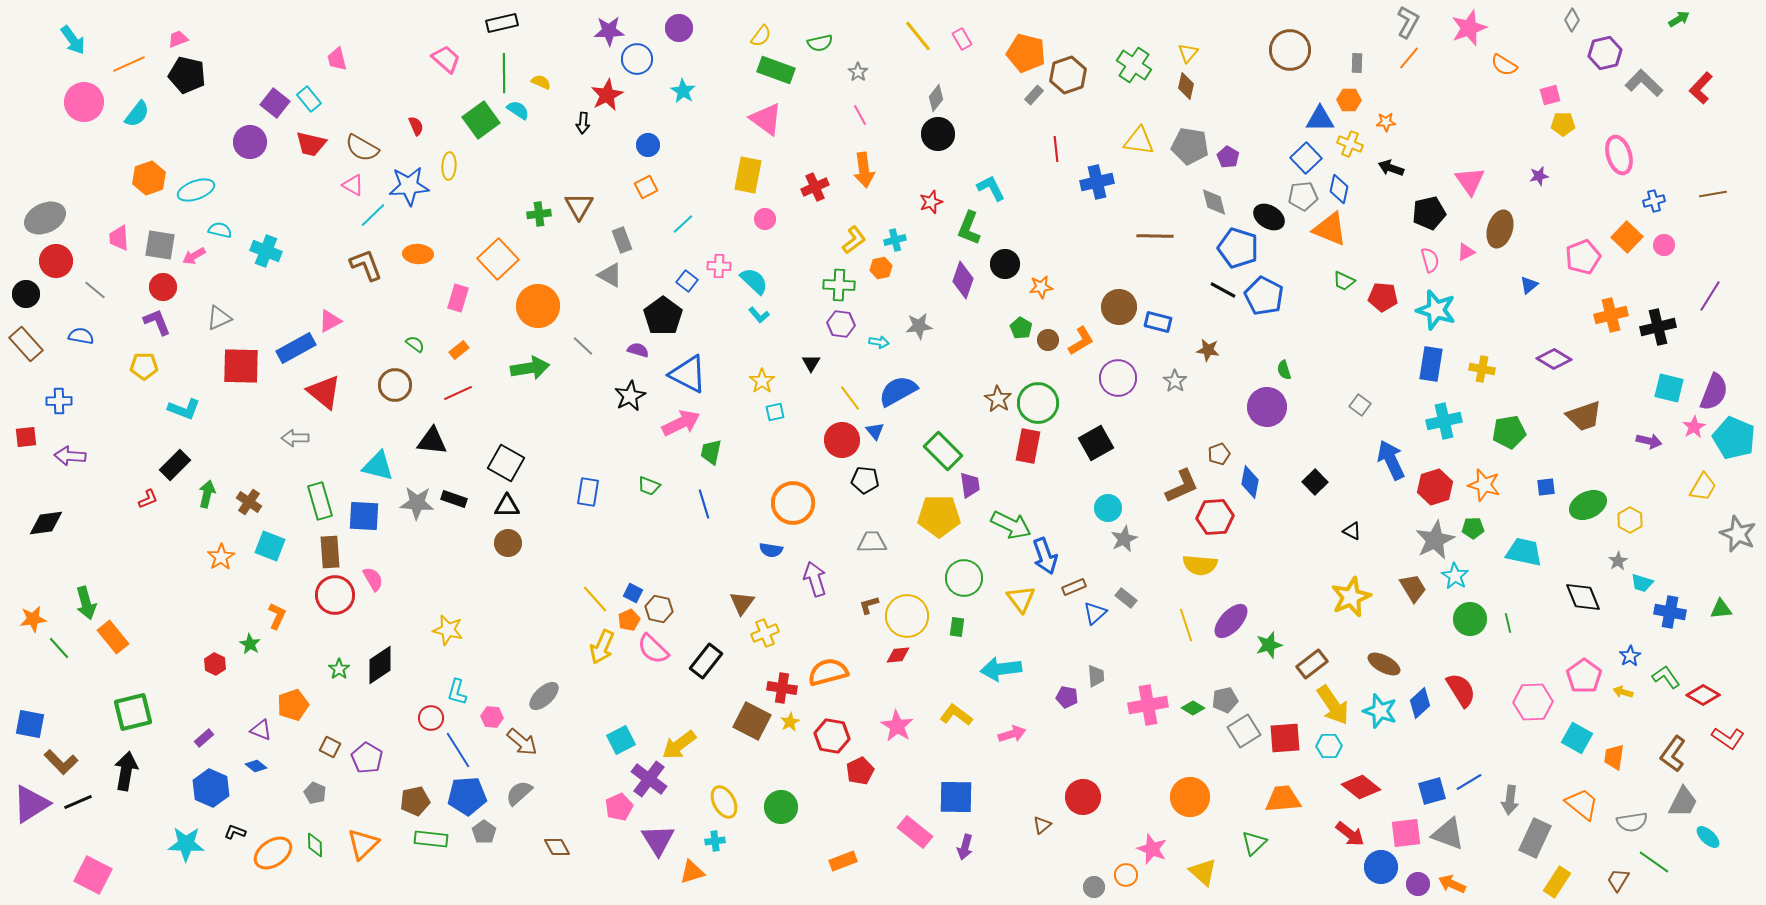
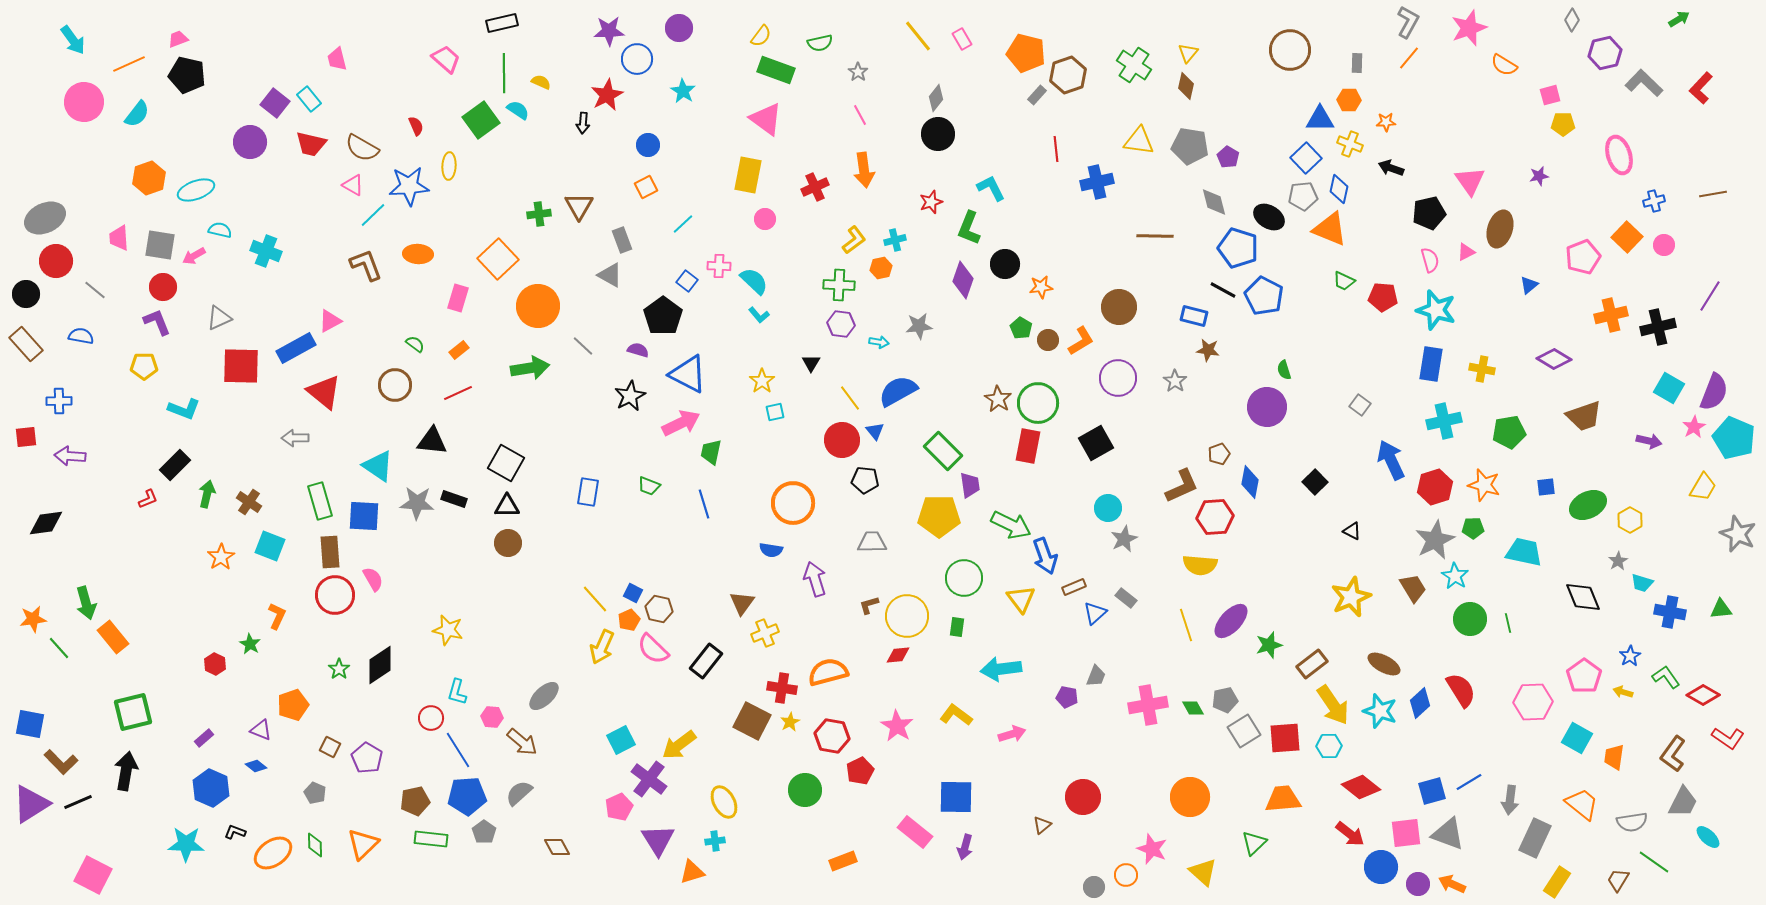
gray rectangle at (1034, 95): moved 3 px right
blue rectangle at (1158, 322): moved 36 px right, 6 px up
cyan square at (1669, 388): rotated 16 degrees clockwise
cyan triangle at (378, 466): rotated 20 degrees clockwise
gray trapezoid at (1096, 676): rotated 25 degrees clockwise
green diamond at (1193, 708): rotated 30 degrees clockwise
green circle at (781, 807): moved 24 px right, 17 px up
